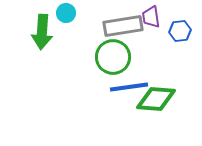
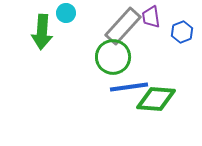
gray rectangle: rotated 39 degrees counterclockwise
blue hexagon: moved 2 px right, 1 px down; rotated 15 degrees counterclockwise
